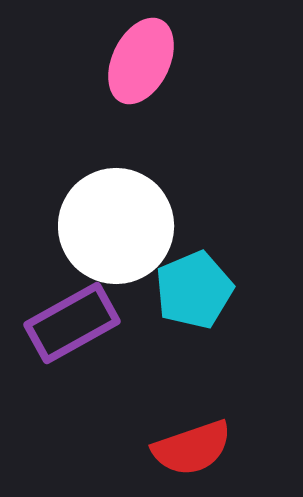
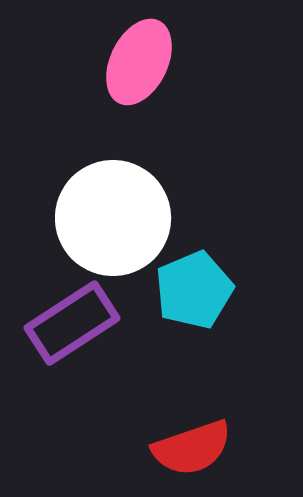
pink ellipse: moved 2 px left, 1 px down
white circle: moved 3 px left, 8 px up
purple rectangle: rotated 4 degrees counterclockwise
